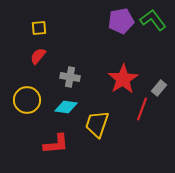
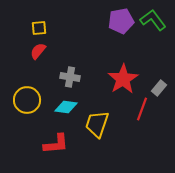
red semicircle: moved 5 px up
